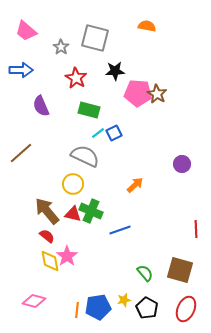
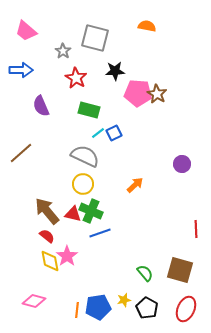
gray star: moved 2 px right, 4 px down
yellow circle: moved 10 px right
blue line: moved 20 px left, 3 px down
